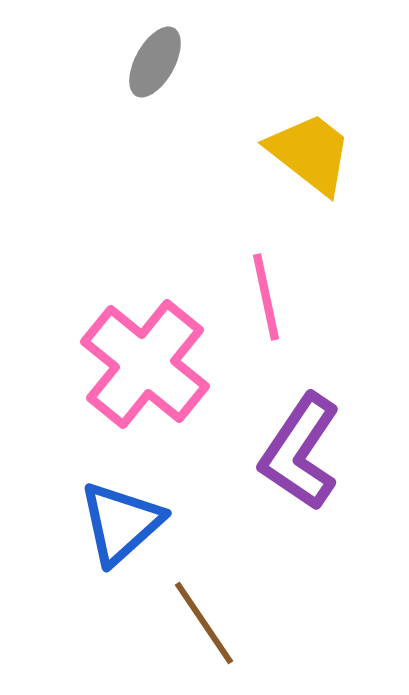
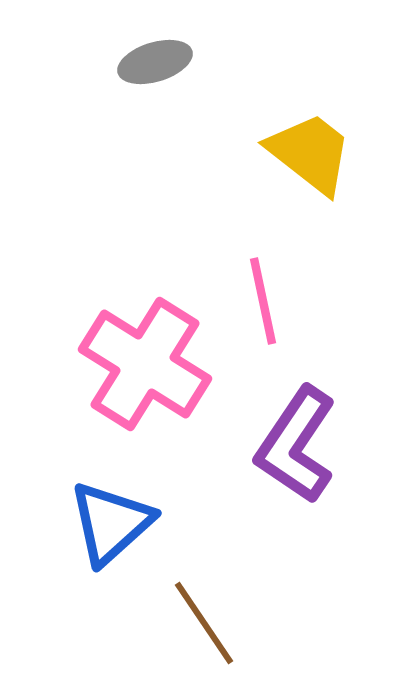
gray ellipse: rotated 44 degrees clockwise
pink line: moved 3 px left, 4 px down
pink cross: rotated 7 degrees counterclockwise
purple L-shape: moved 4 px left, 7 px up
blue triangle: moved 10 px left
